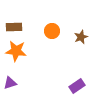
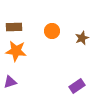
brown star: moved 1 px right, 1 px down
purple triangle: moved 1 px up
